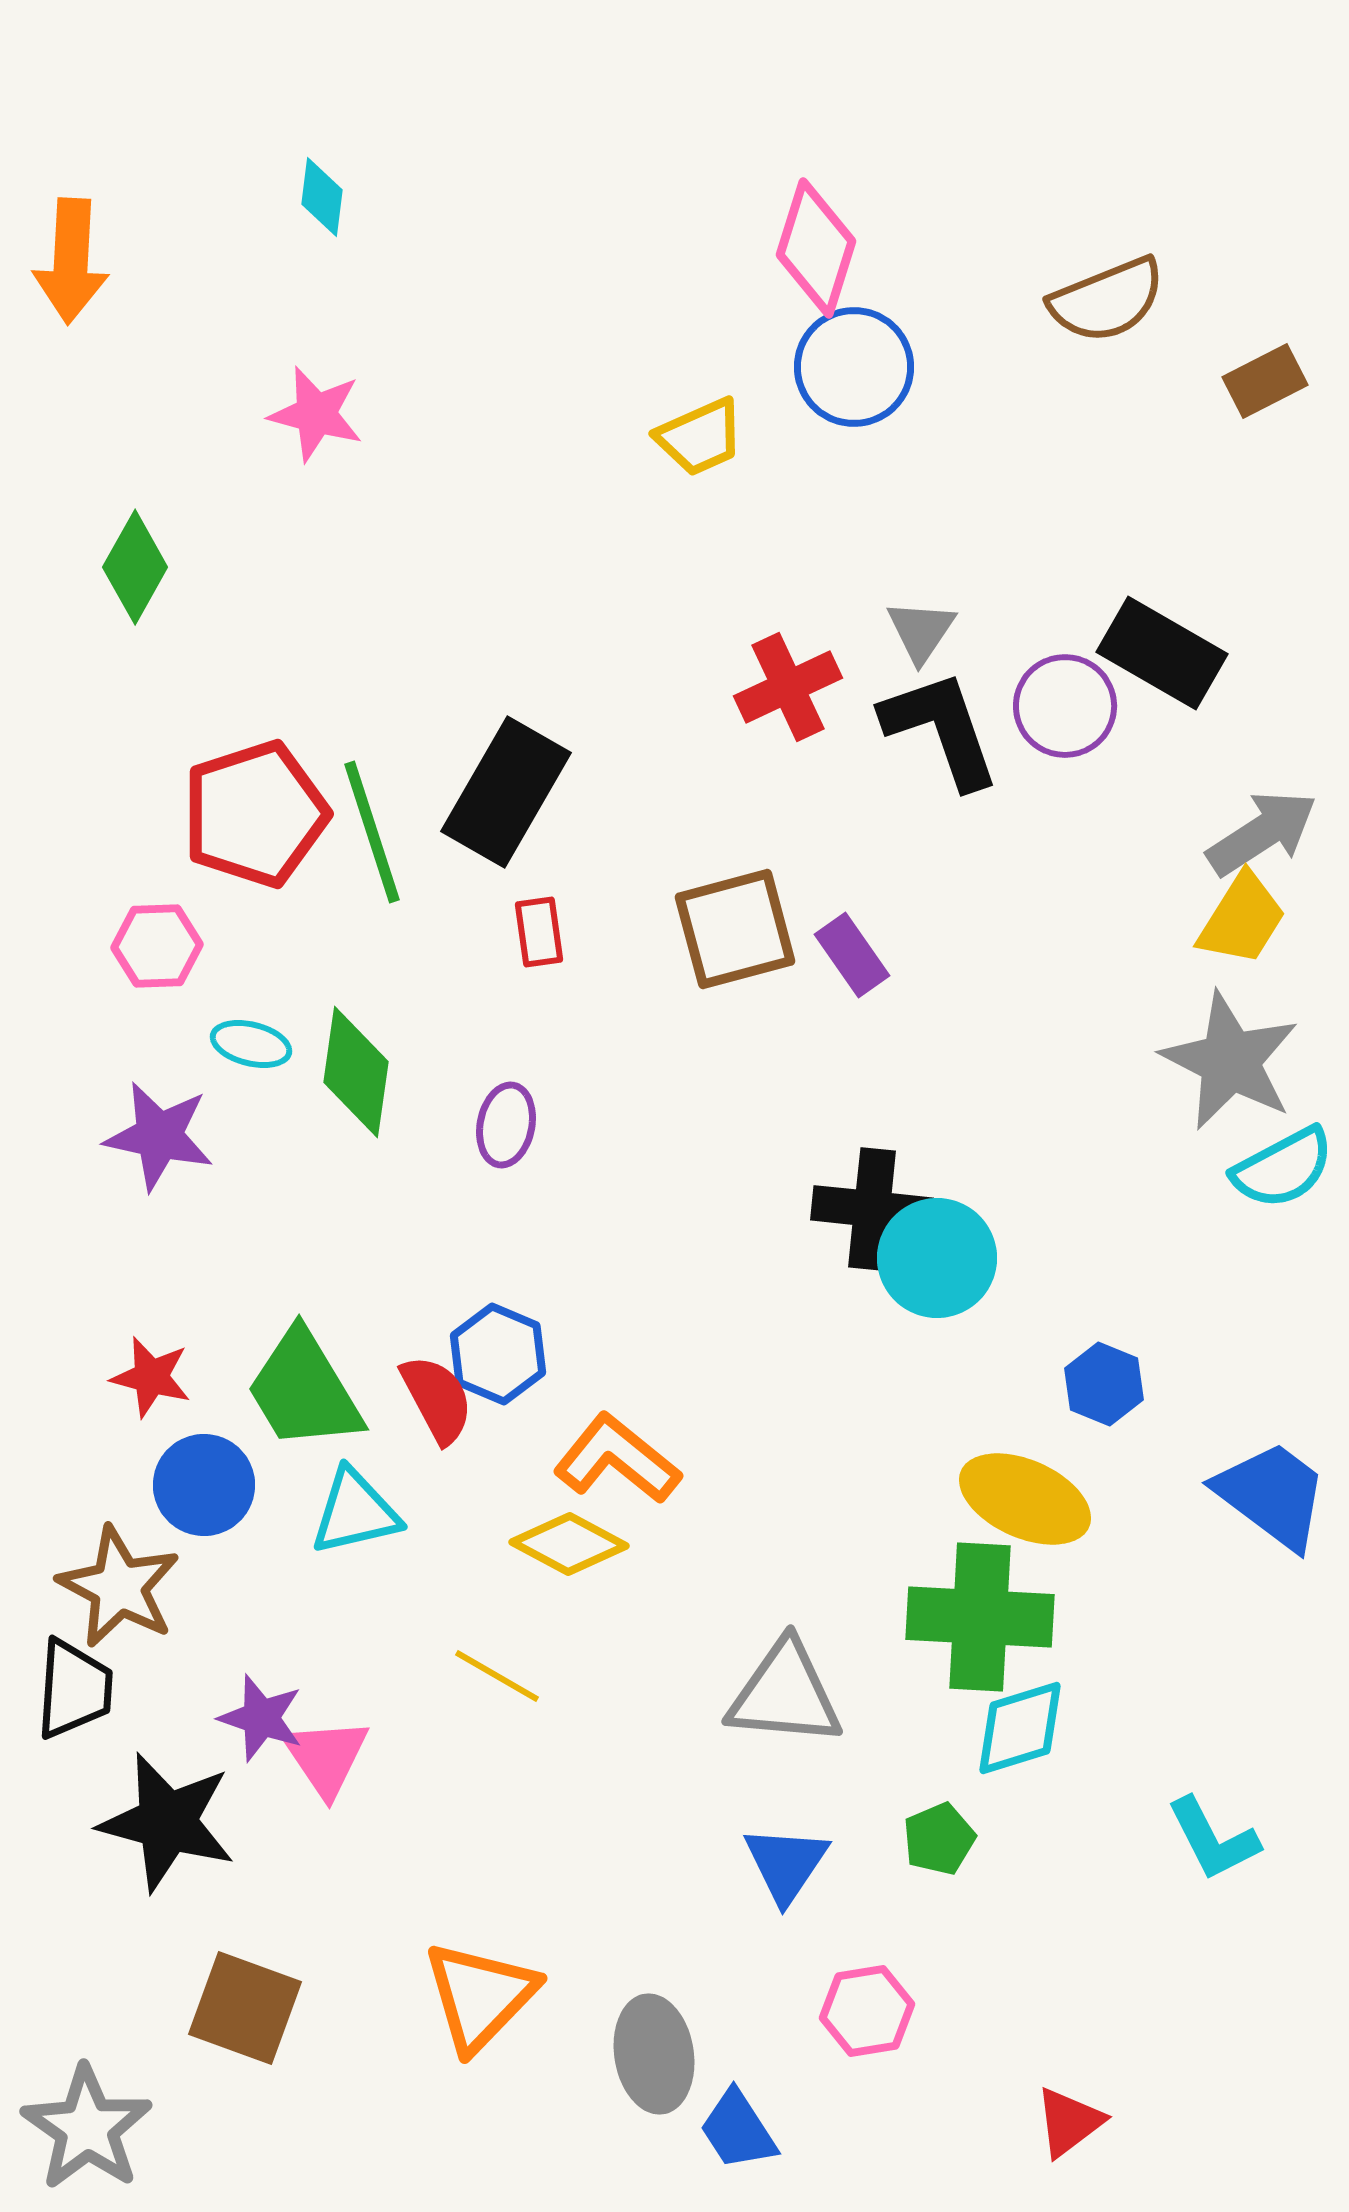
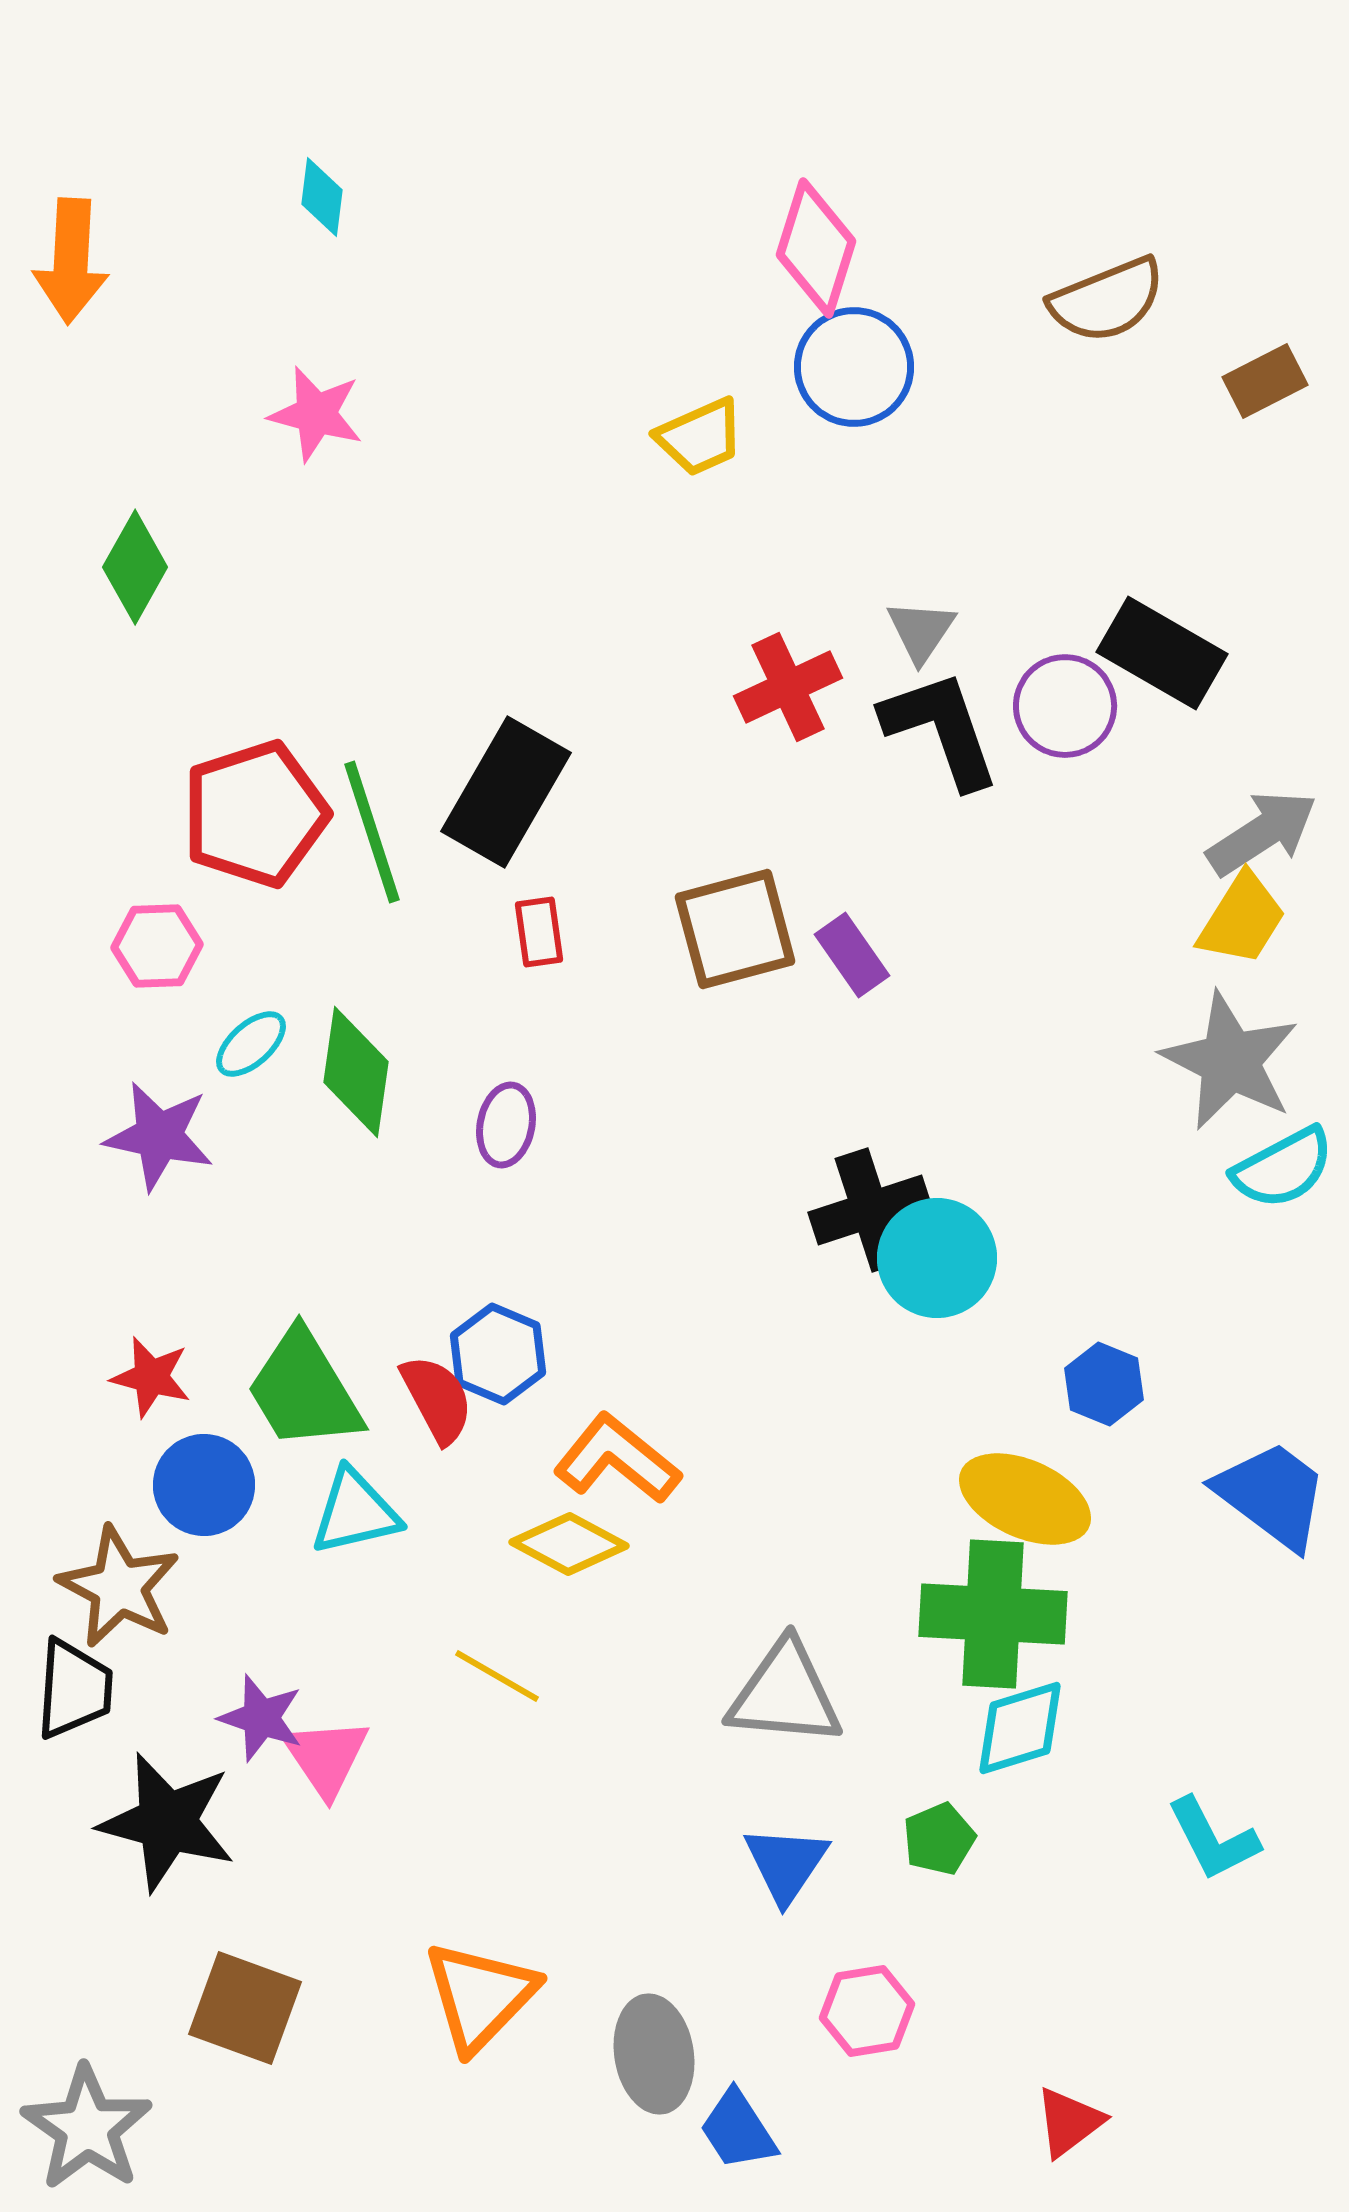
cyan ellipse at (251, 1044): rotated 56 degrees counterclockwise
black cross at (872, 1209): moved 2 px left, 1 px down; rotated 24 degrees counterclockwise
green cross at (980, 1617): moved 13 px right, 3 px up
